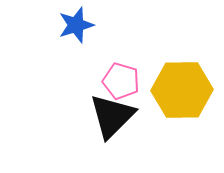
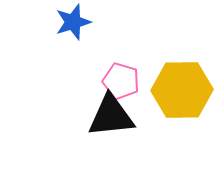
blue star: moved 3 px left, 3 px up
black triangle: moved 1 px left; rotated 39 degrees clockwise
